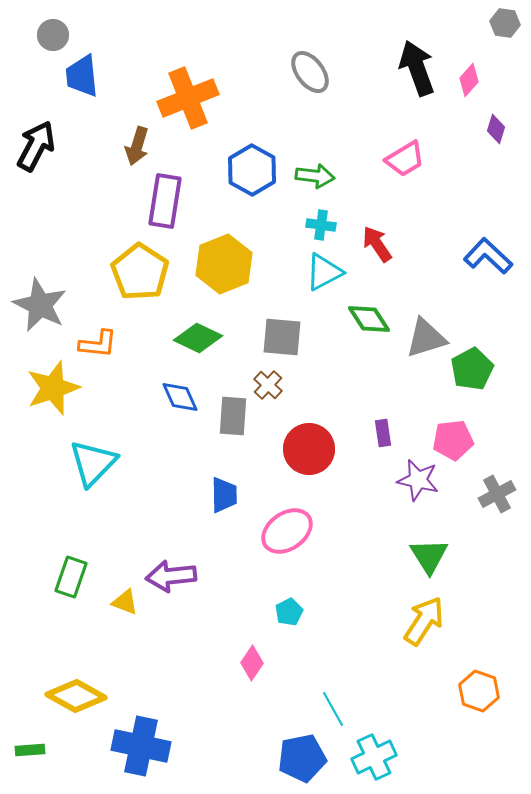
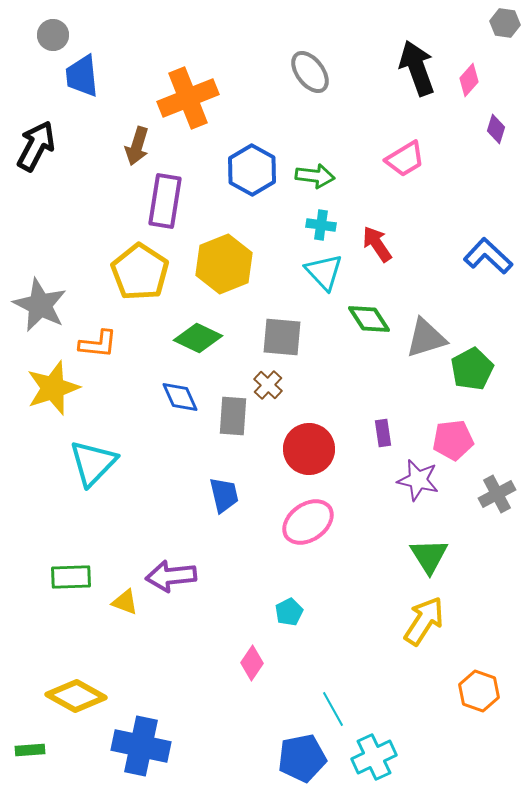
cyan triangle at (324, 272): rotated 45 degrees counterclockwise
blue trapezoid at (224, 495): rotated 12 degrees counterclockwise
pink ellipse at (287, 531): moved 21 px right, 9 px up
green rectangle at (71, 577): rotated 69 degrees clockwise
